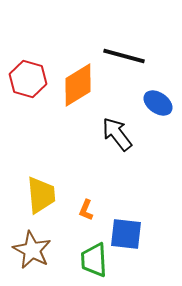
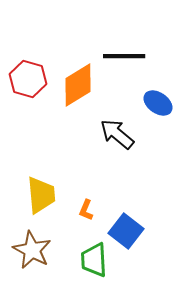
black line: rotated 15 degrees counterclockwise
black arrow: rotated 12 degrees counterclockwise
blue square: moved 3 px up; rotated 32 degrees clockwise
